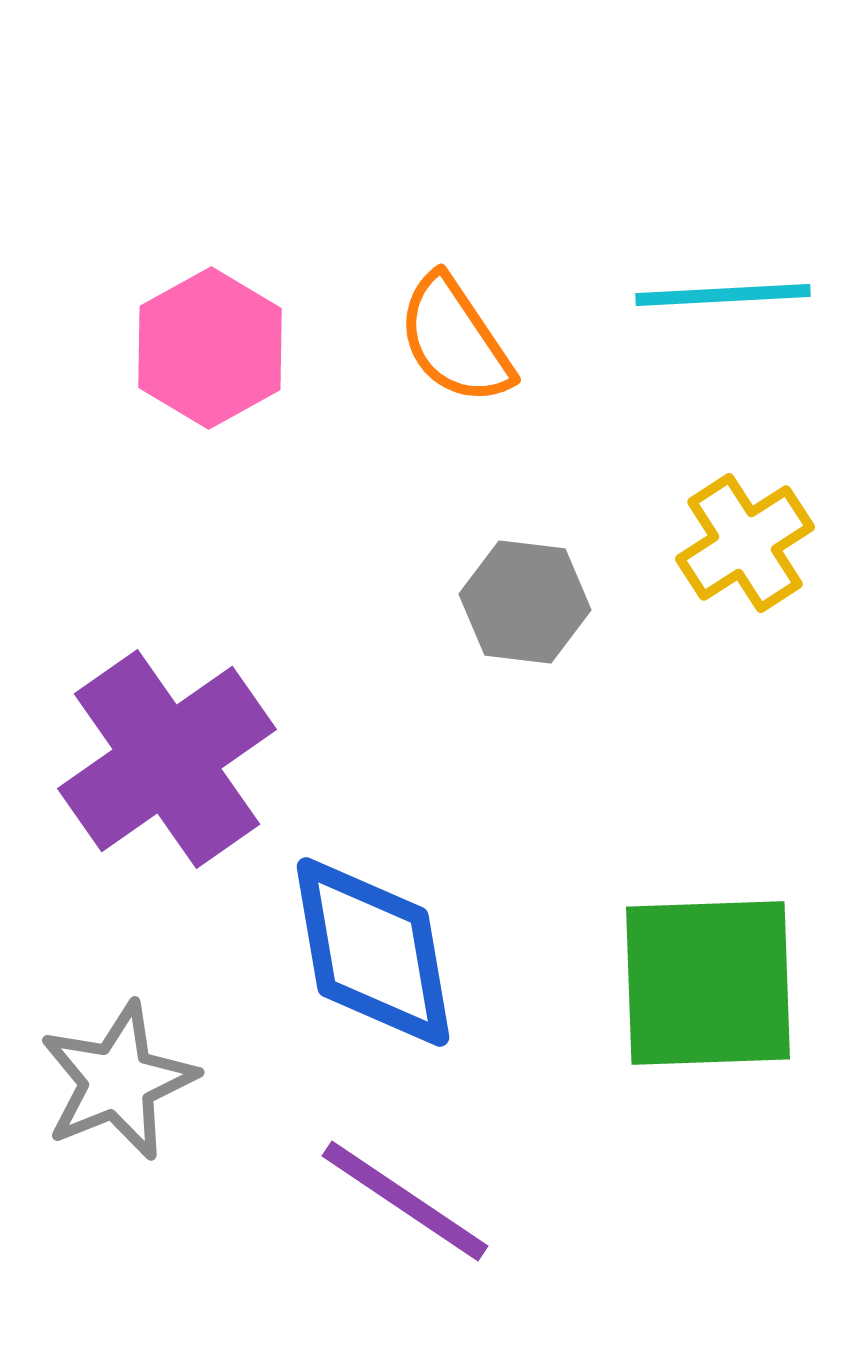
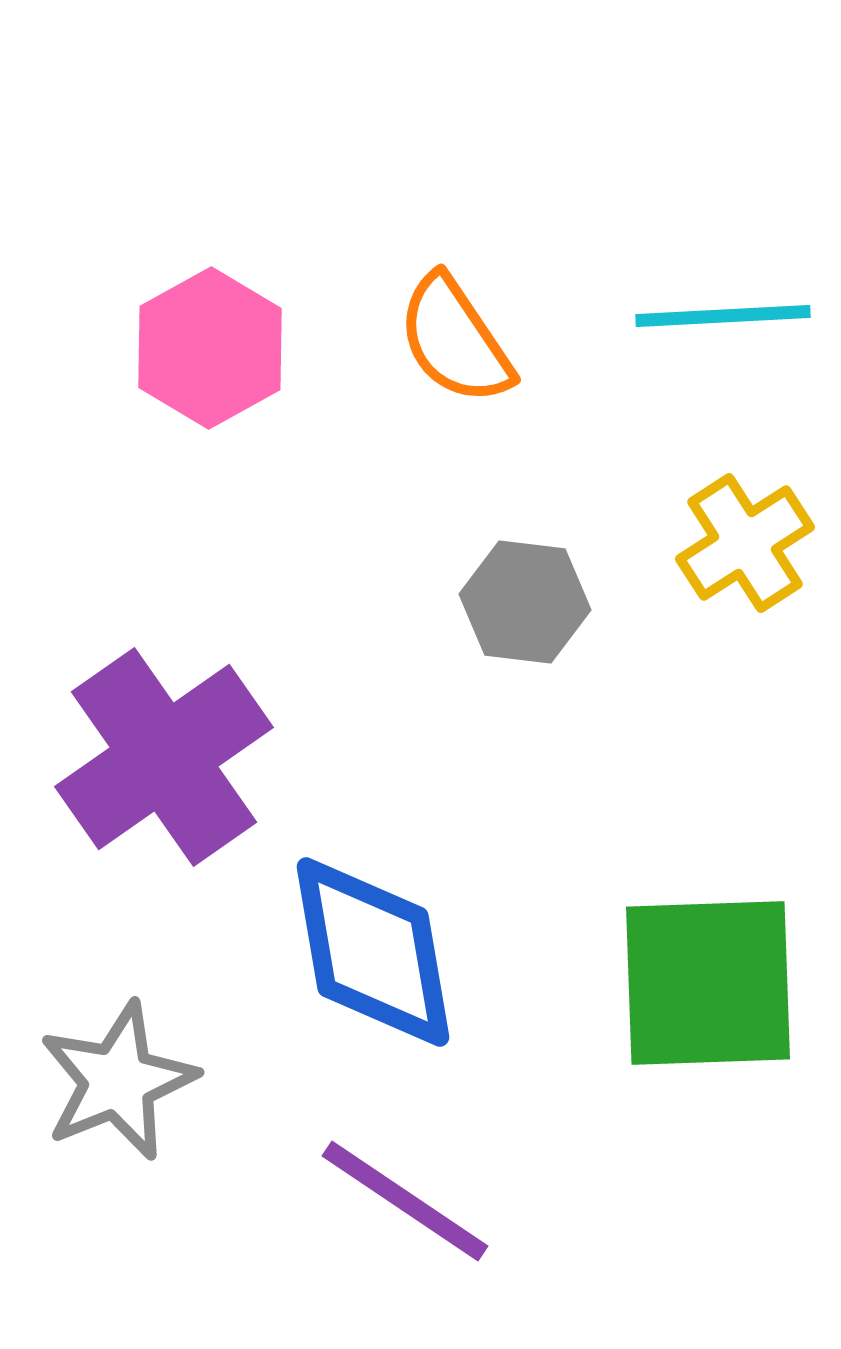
cyan line: moved 21 px down
purple cross: moved 3 px left, 2 px up
